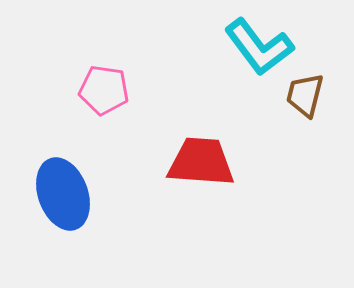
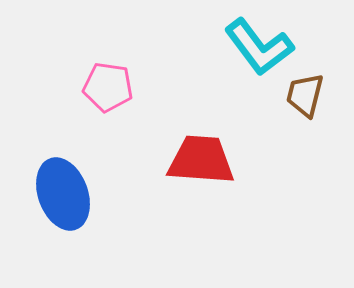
pink pentagon: moved 4 px right, 3 px up
red trapezoid: moved 2 px up
